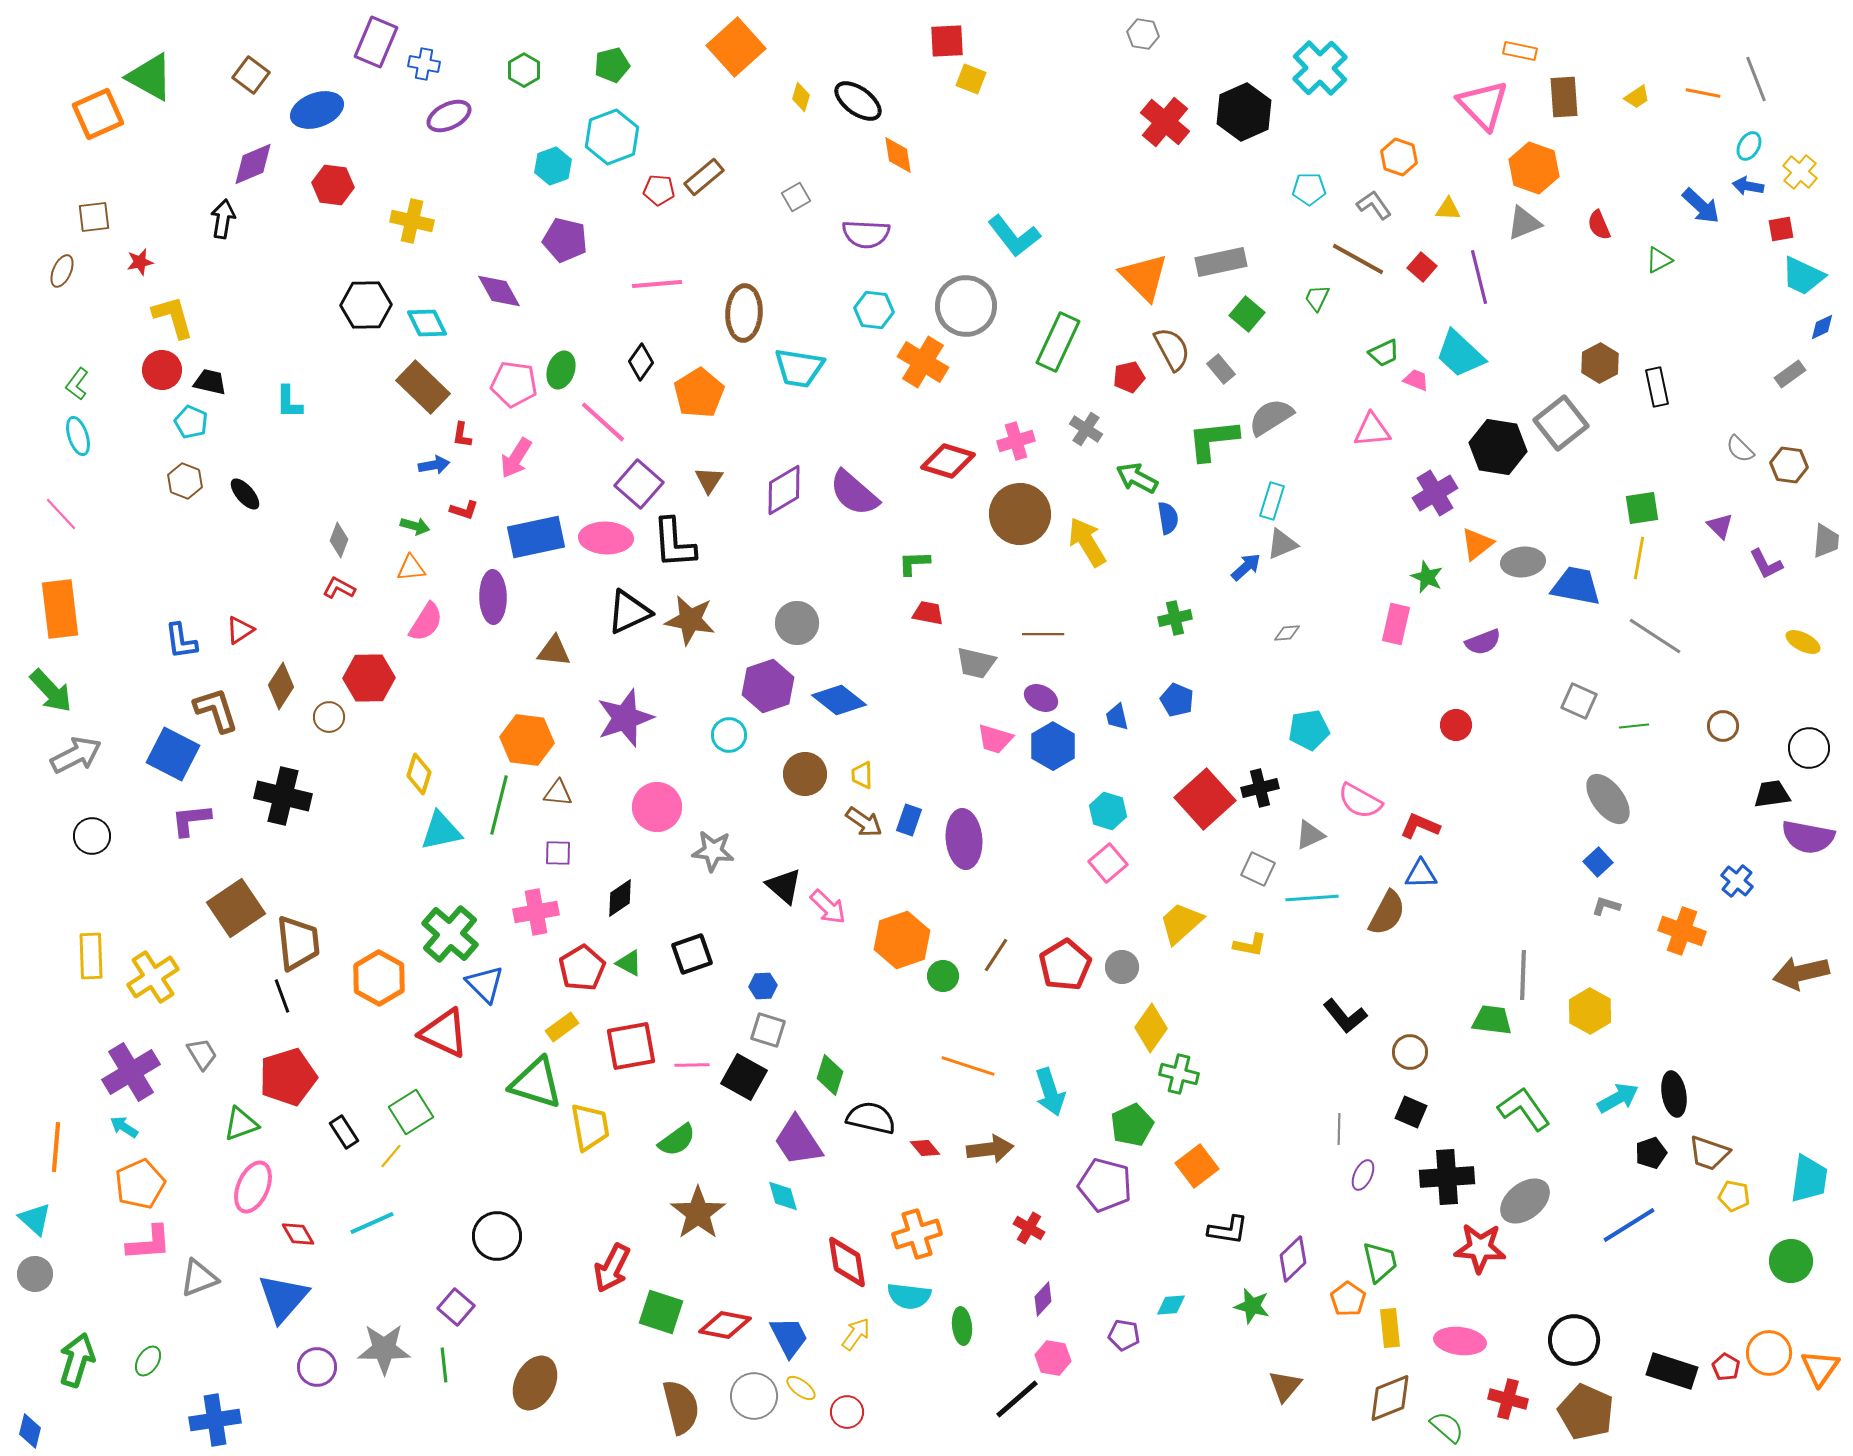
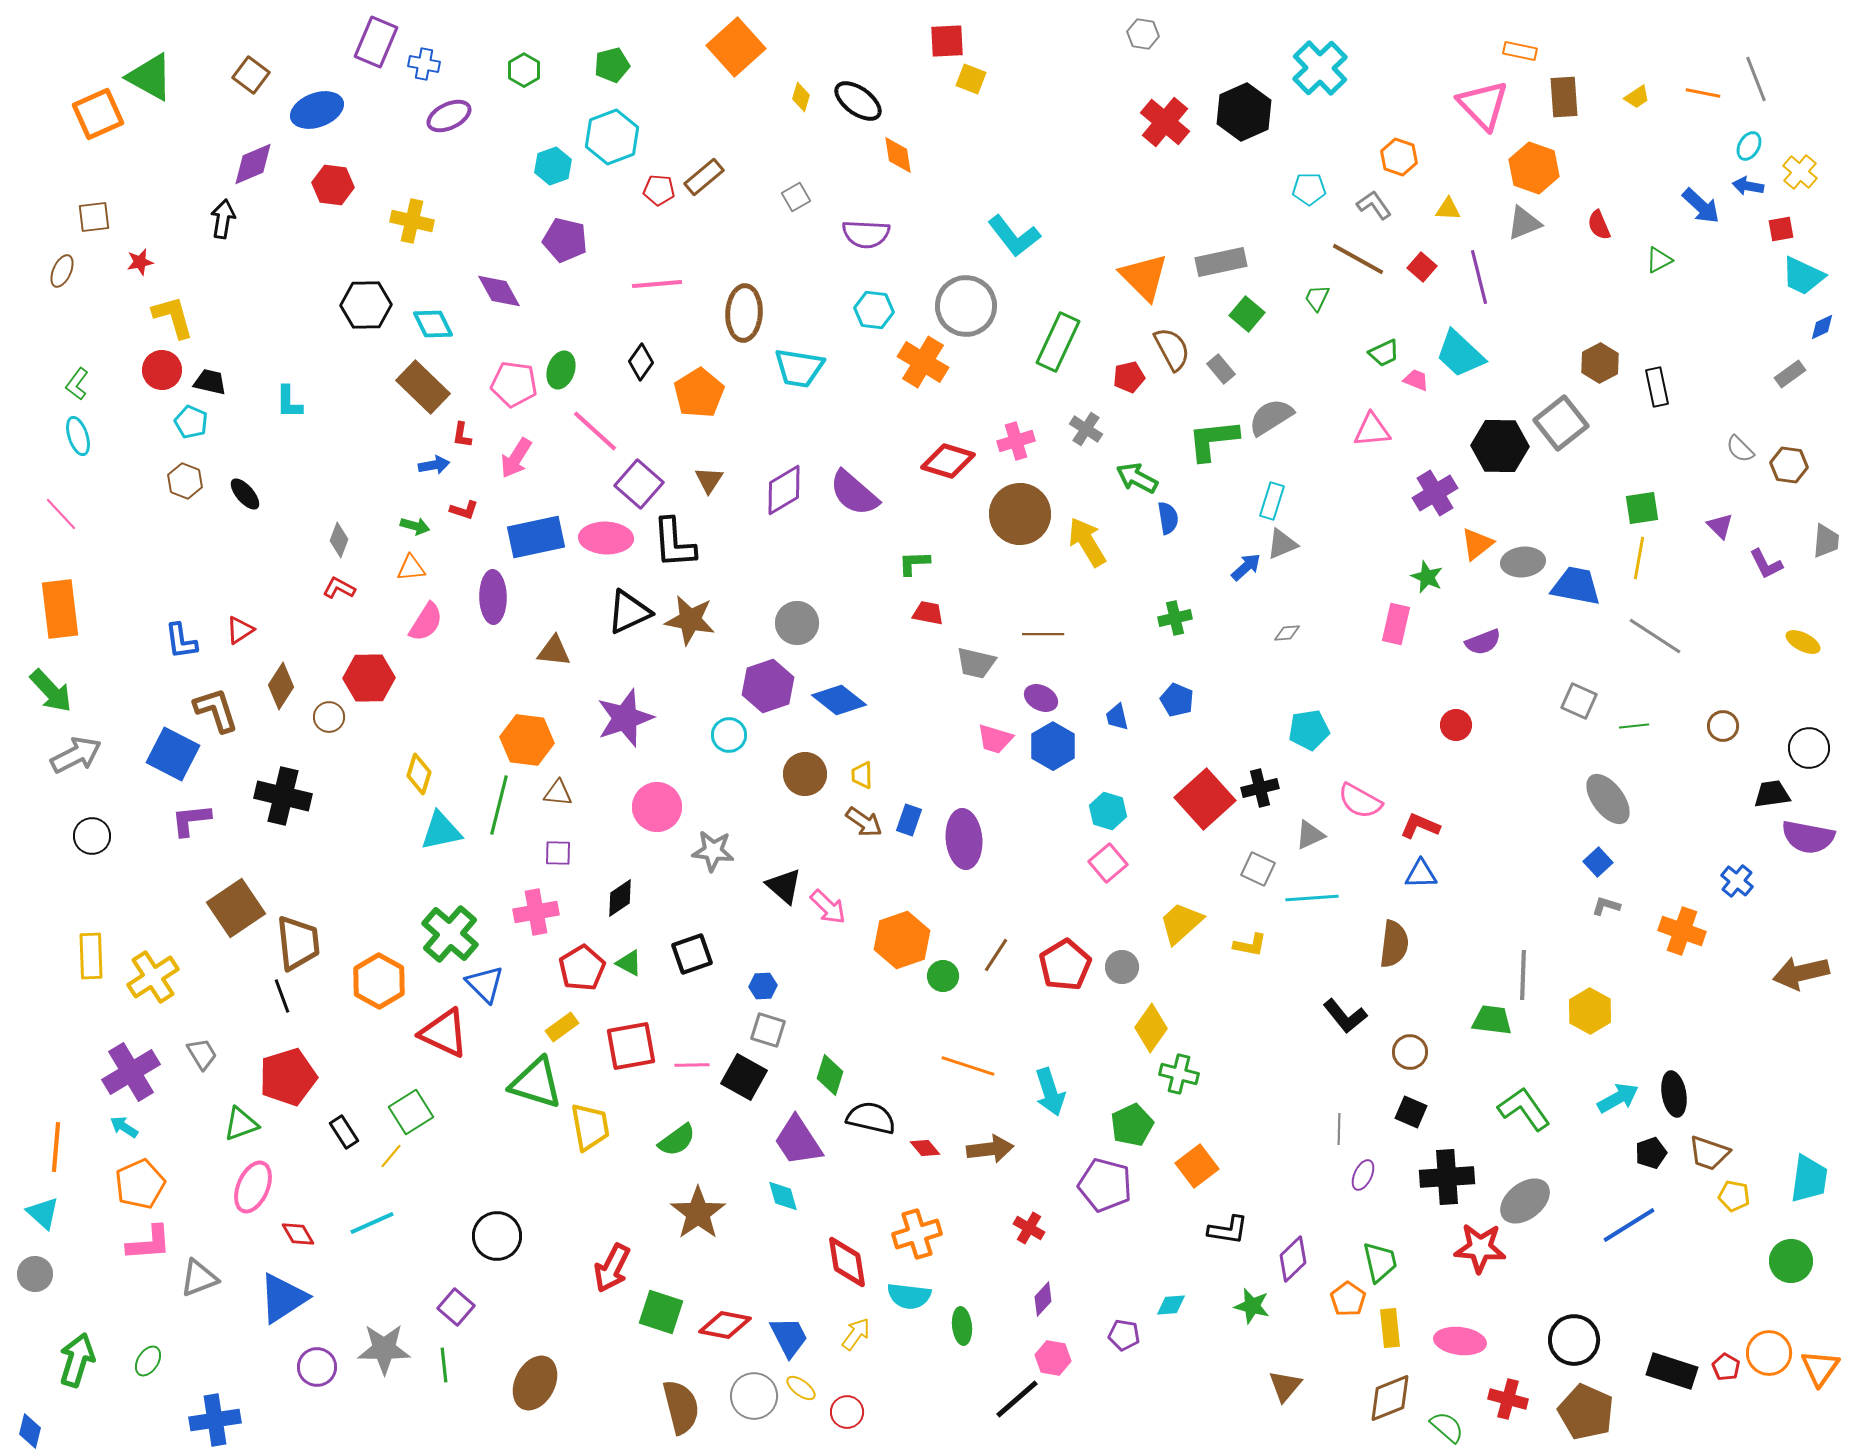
cyan diamond at (427, 323): moved 6 px right, 1 px down
pink line at (603, 422): moved 8 px left, 9 px down
black hexagon at (1498, 447): moved 2 px right, 1 px up; rotated 8 degrees counterclockwise
brown semicircle at (1387, 913): moved 7 px right, 31 px down; rotated 21 degrees counterclockwise
orange hexagon at (379, 978): moved 3 px down
cyan triangle at (35, 1219): moved 8 px right, 6 px up
blue triangle at (283, 1298): rotated 16 degrees clockwise
